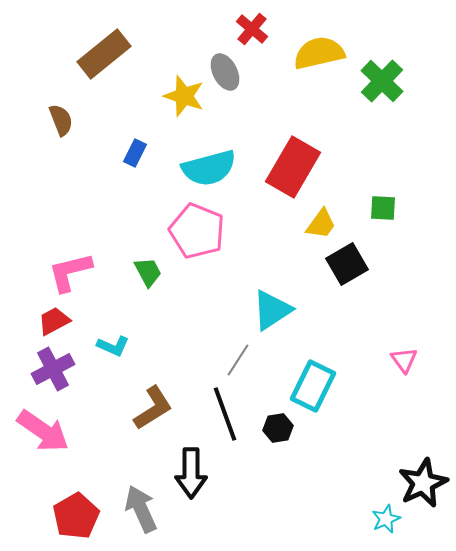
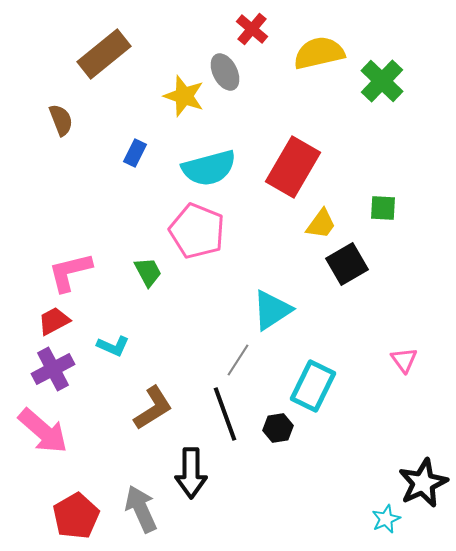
pink arrow: rotated 6 degrees clockwise
